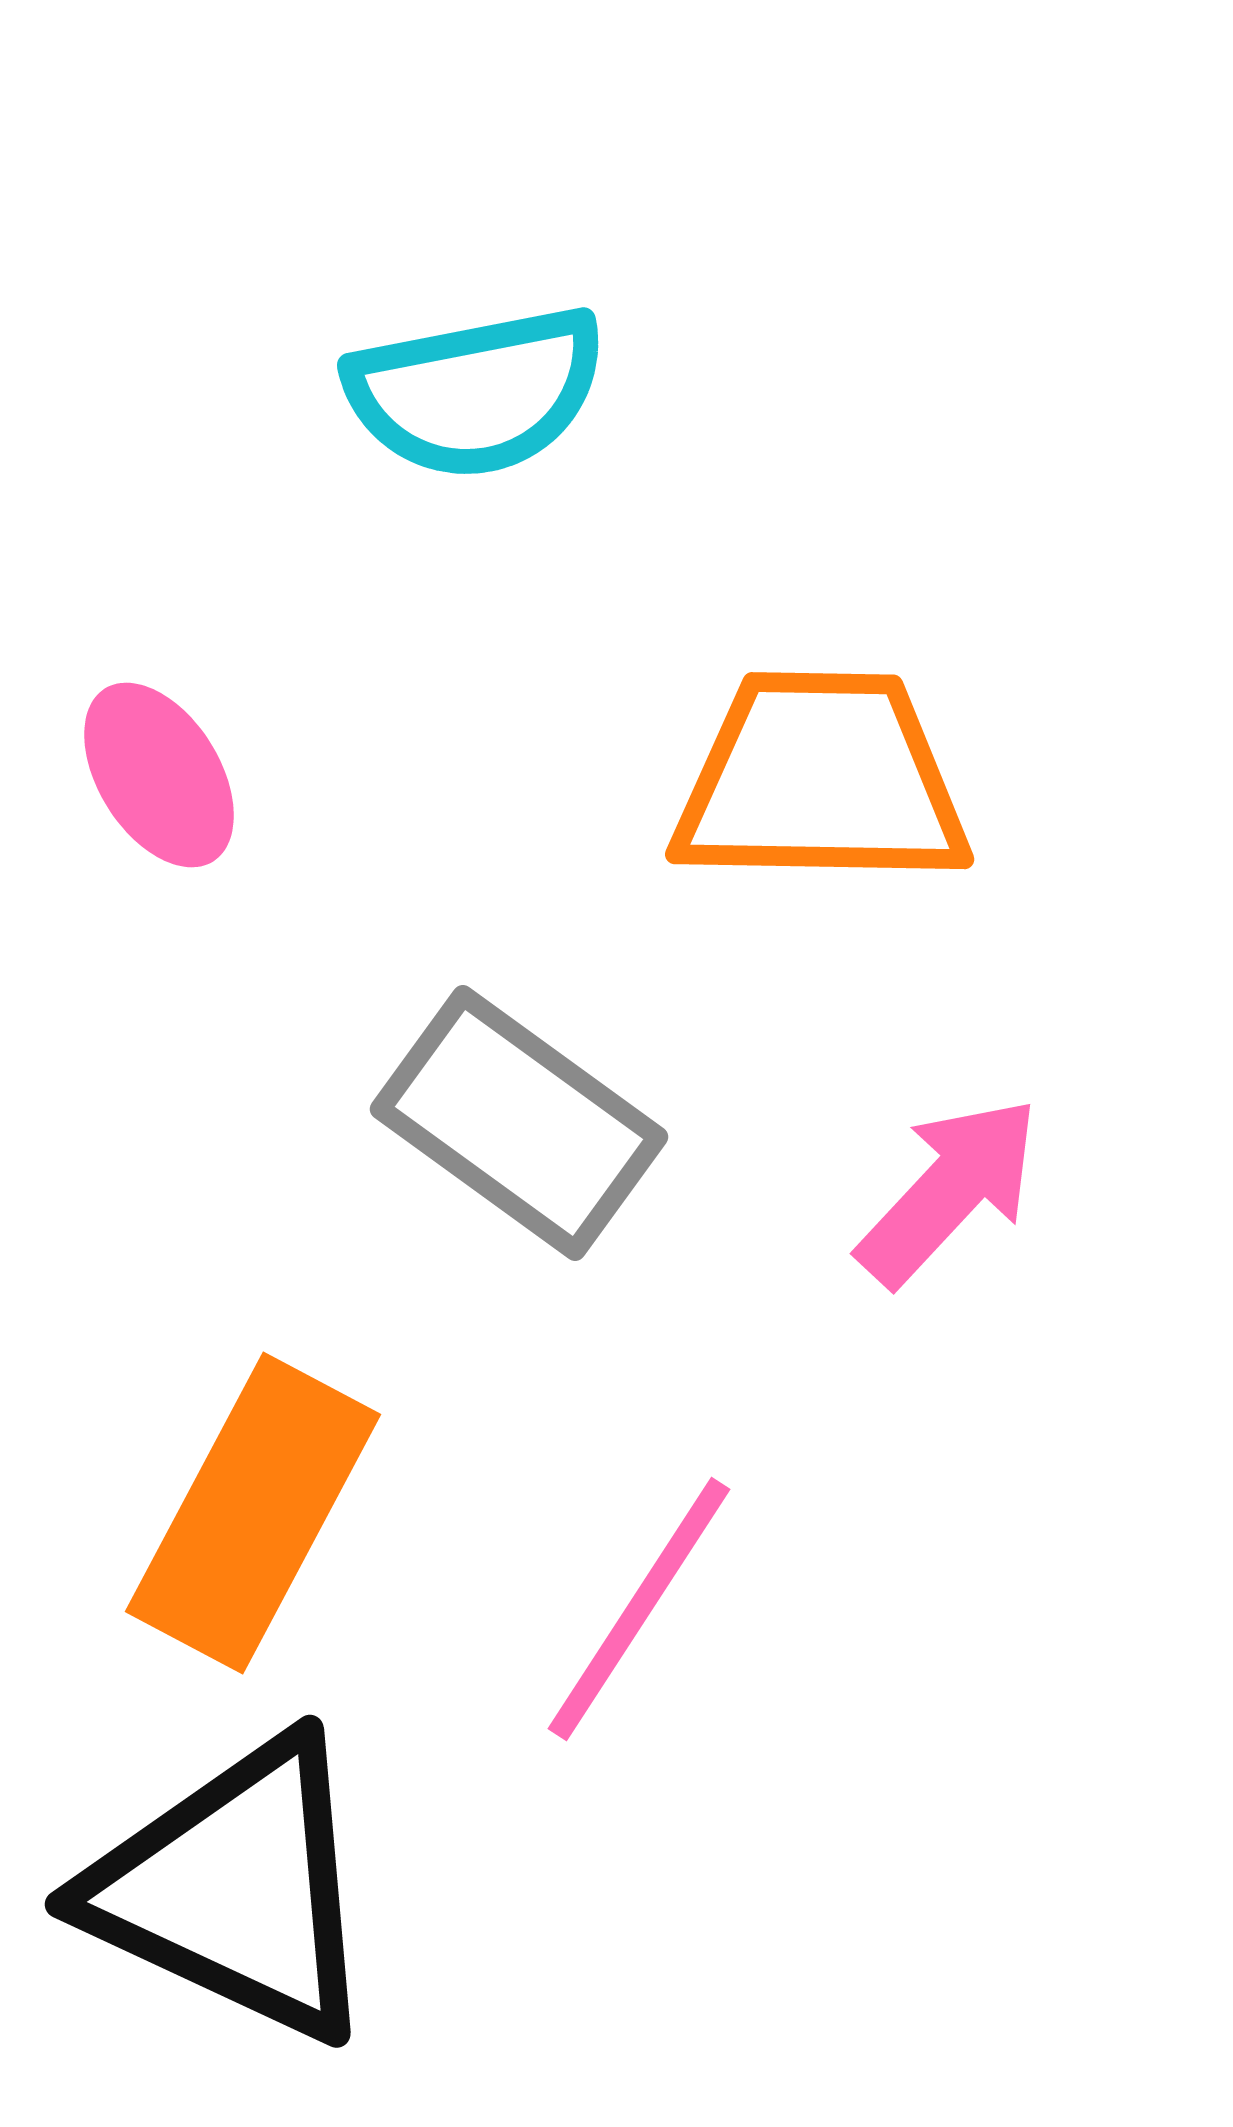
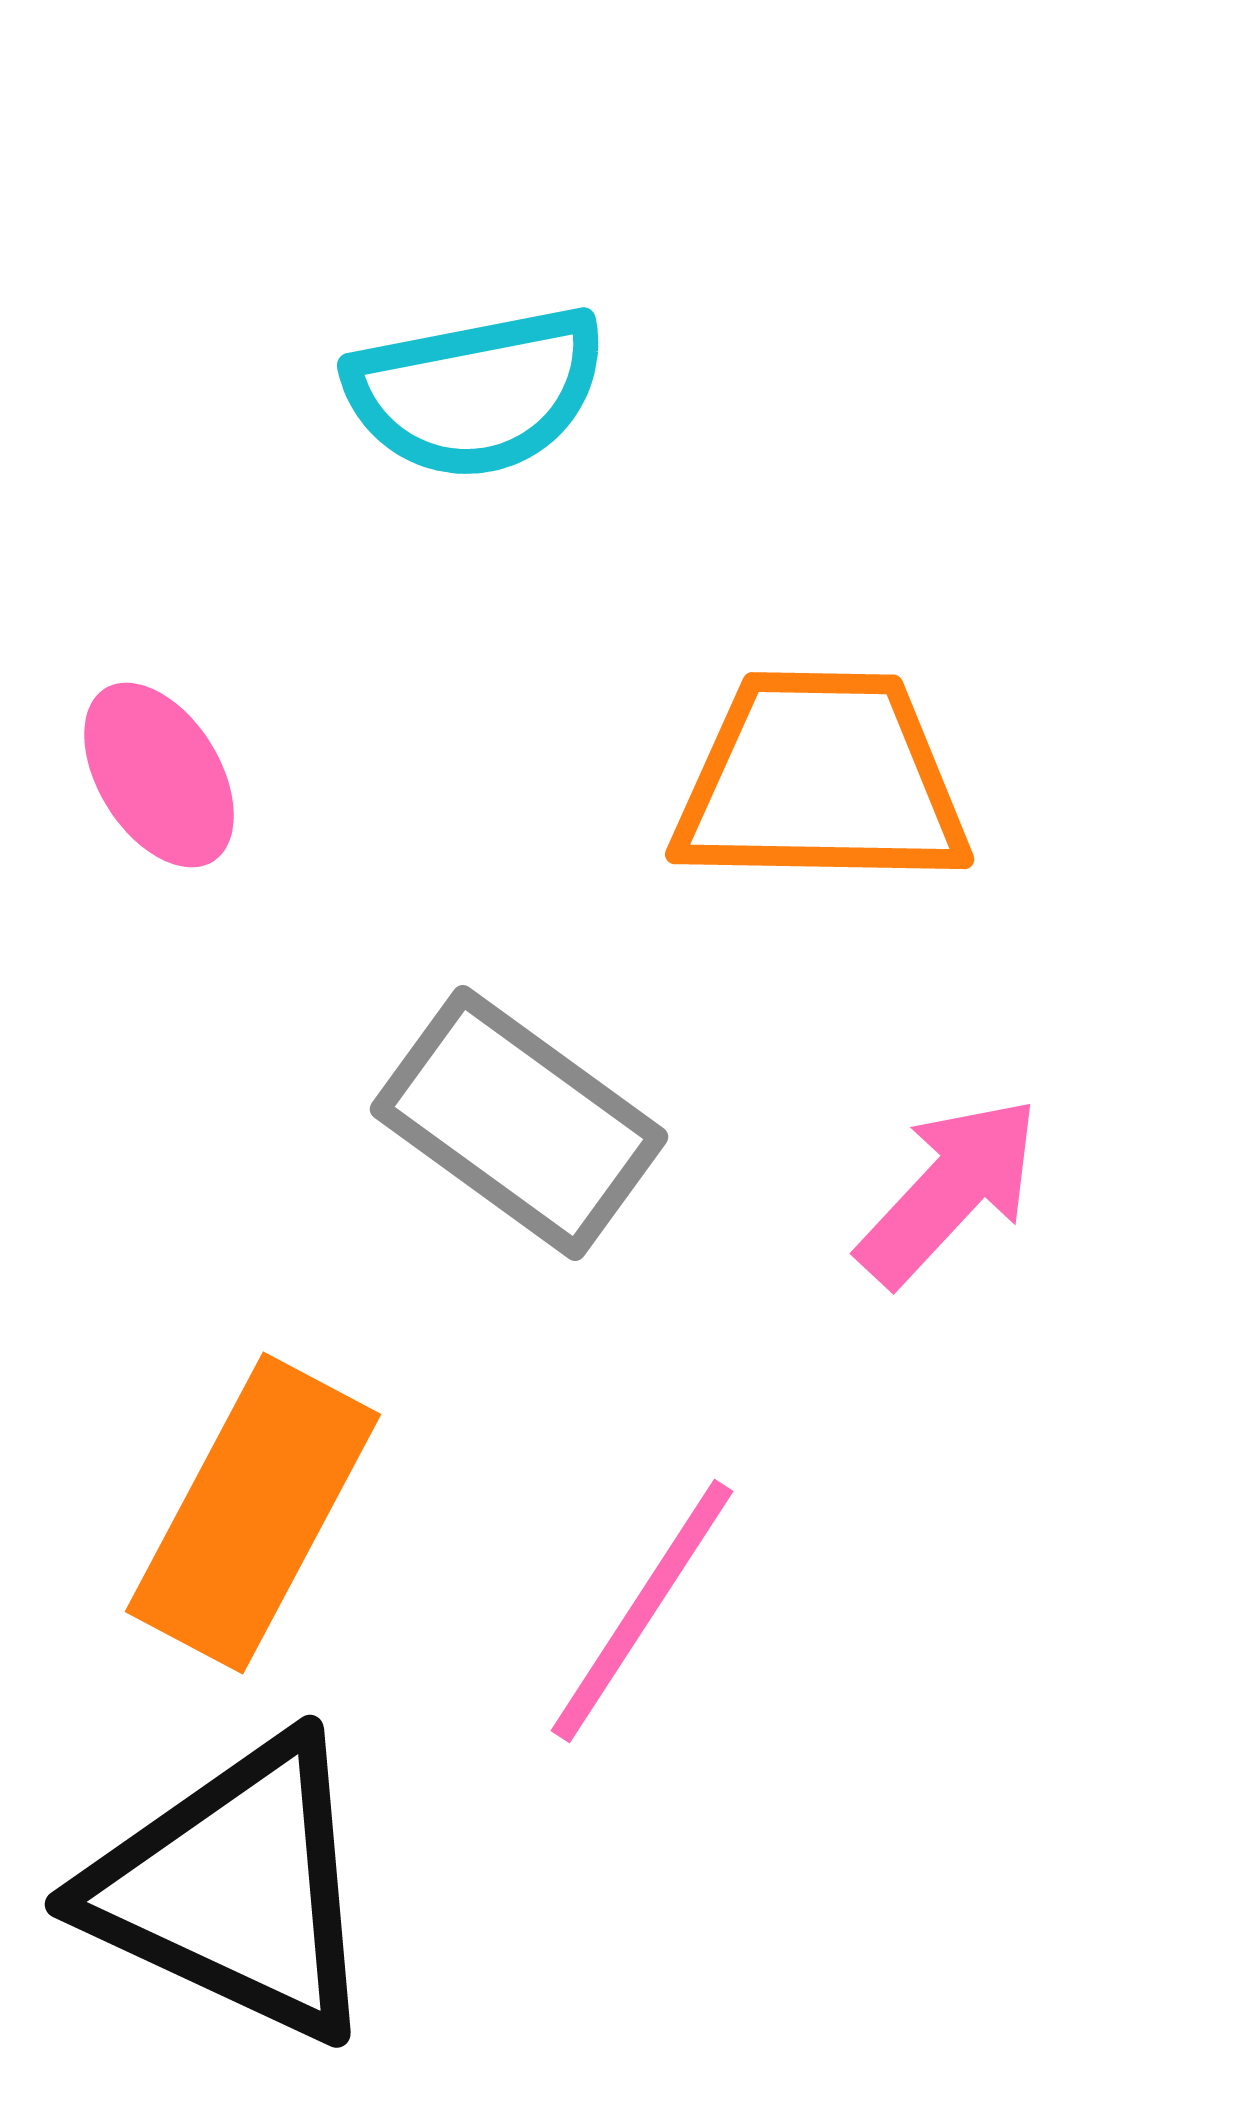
pink line: moved 3 px right, 2 px down
